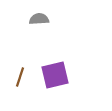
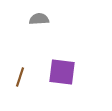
purple square: moved 7 px right, 3 px up; rotated 20 degrees clockwise
